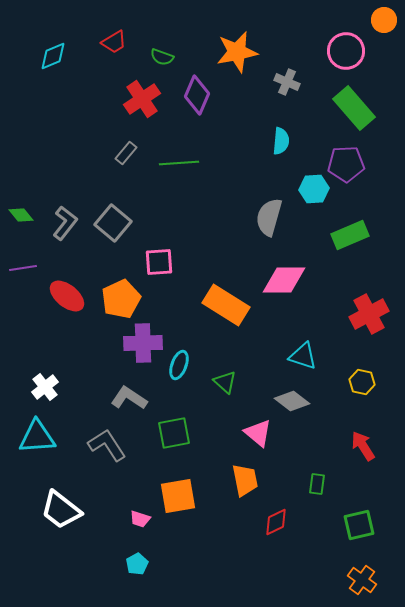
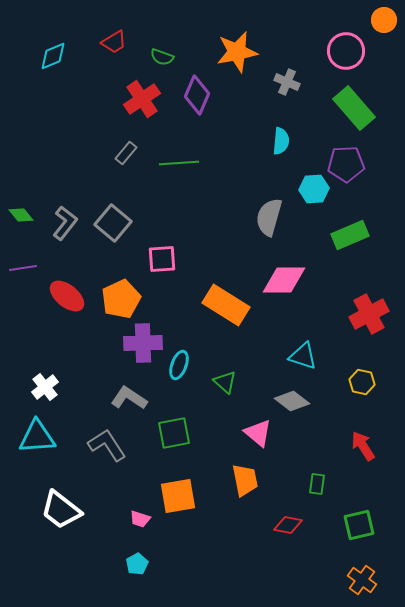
pink square at (159, 262): moved 3 px right, 3 px up
red diamond at (276, 522): moved 12 px right, 3 px down; rotated 36 degrees clockwise
